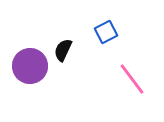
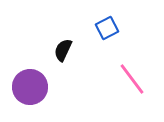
blue square: moved 1 px right, 4 px up
purple circle: moved 21 px down
